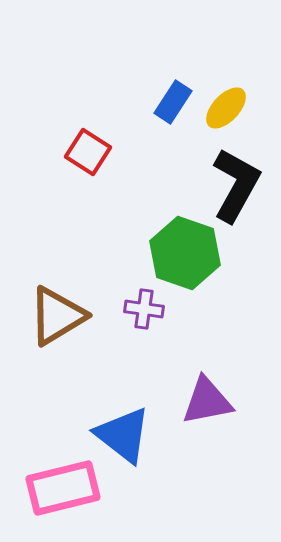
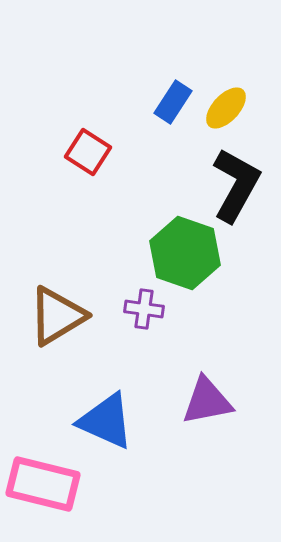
blue triangle: moved 17 px left, 14 px up; rotated 14 degrees counterclockwise
pink rectangle: moved 20 px left, 4 px up; rotated 28 degrees clockwise
